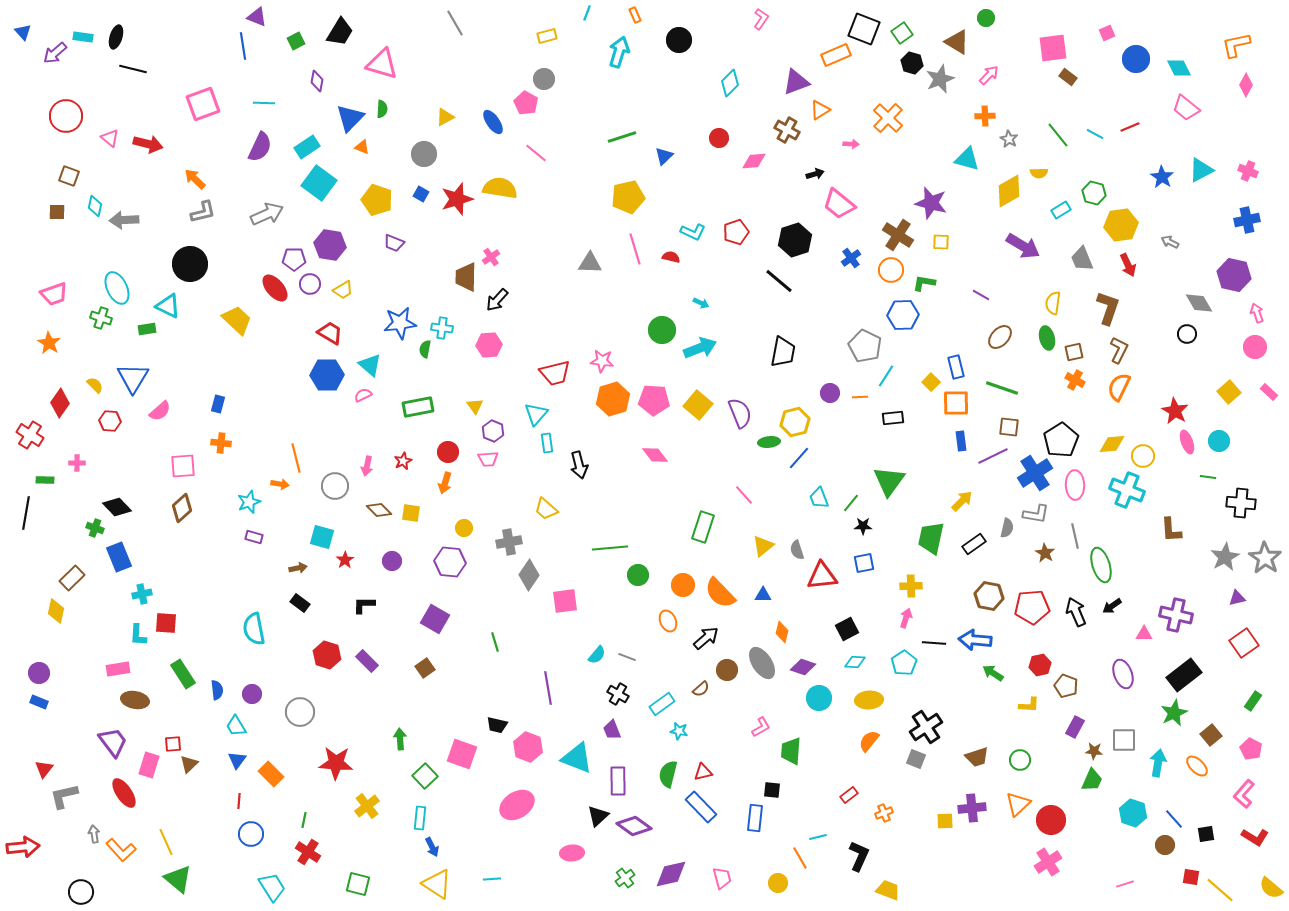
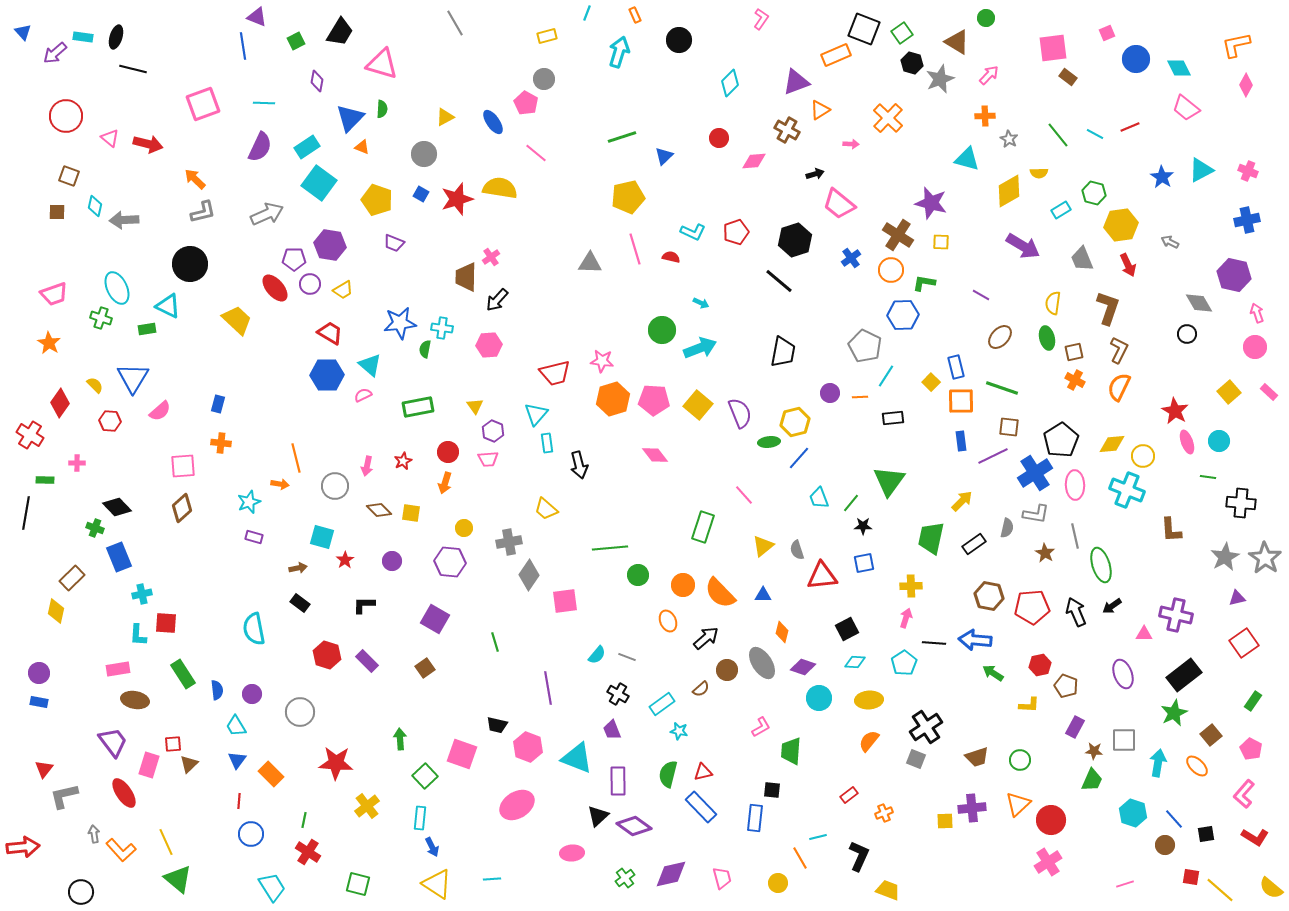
orange square at (956, 403): moved 5 px right, 2 px up
blue rectangle at (39, 702): rotated 12 degrees counterclockwise
